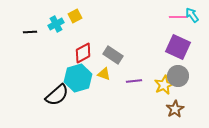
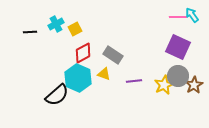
yellow square: moved 13 px down
cyan hexagon: rotated 20 degrees counterclockwise
brown star: moved 19 px right, 24 px up
